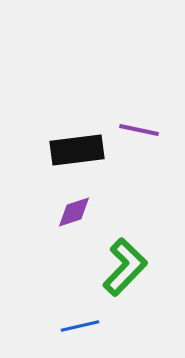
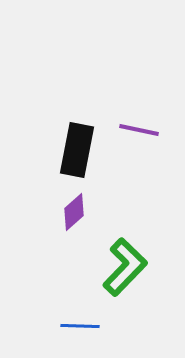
black rectangle: rotated 72 degrees counterclockwise
purple diamond: rotated 24 degrees counterclockwise
blue line: rotated 15 degrees clockwise
